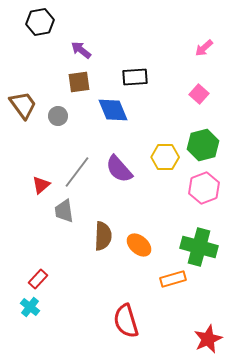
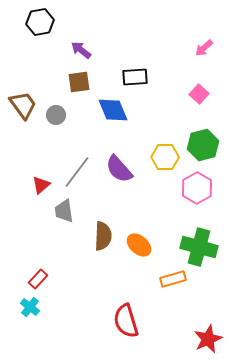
gray circle: moved 2 px left, 1 px up
pink hexagon: moved 7 px left; rotated 8 degrees counterclockwise
